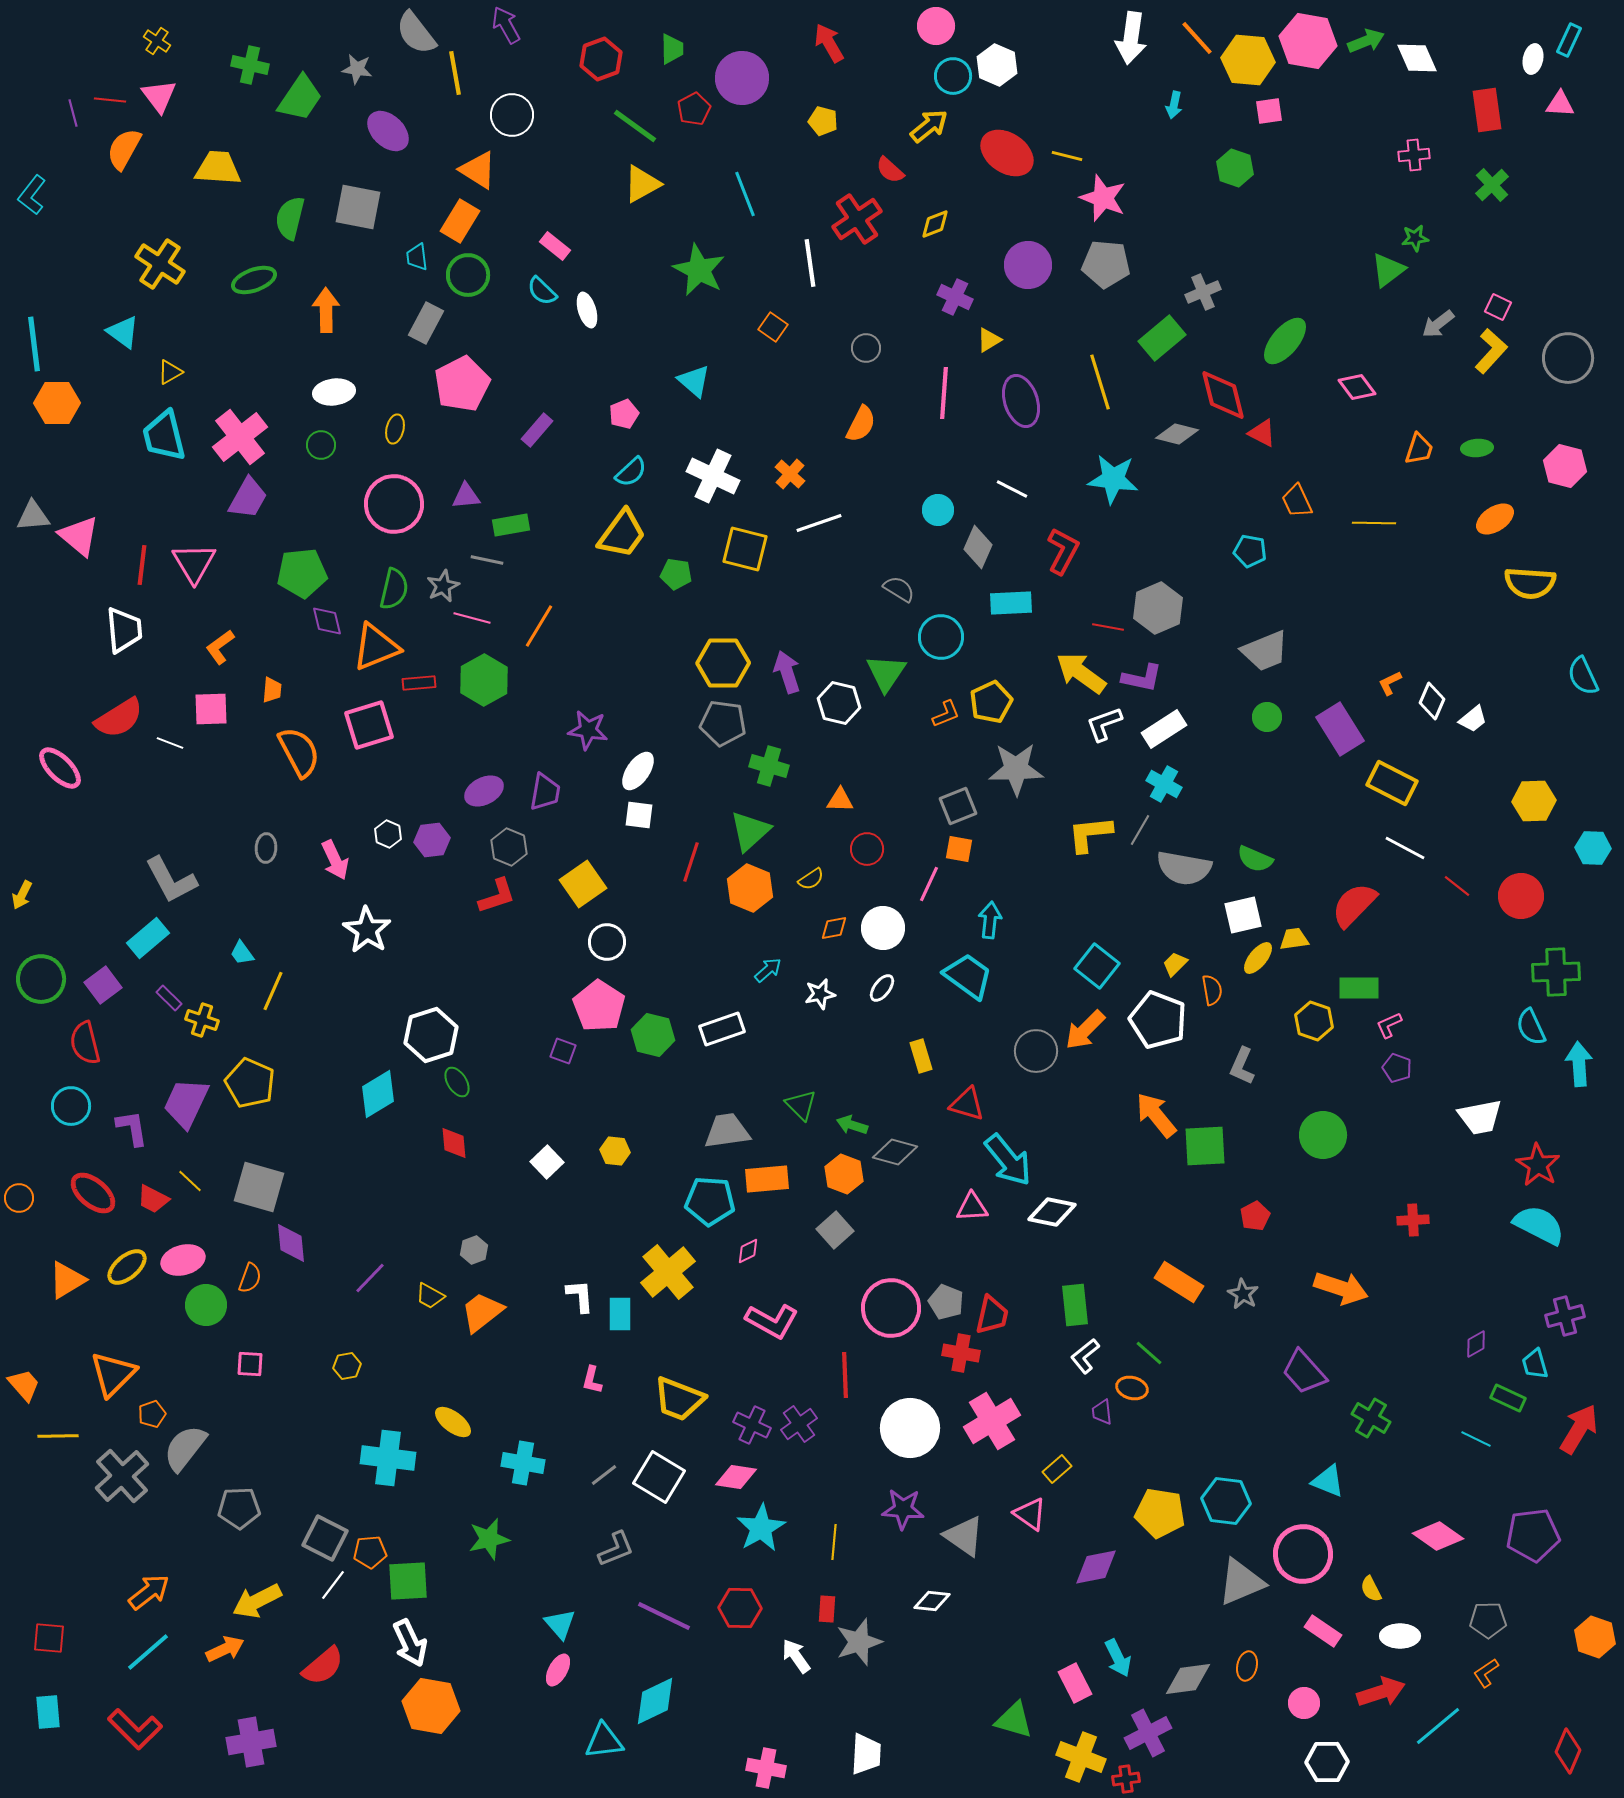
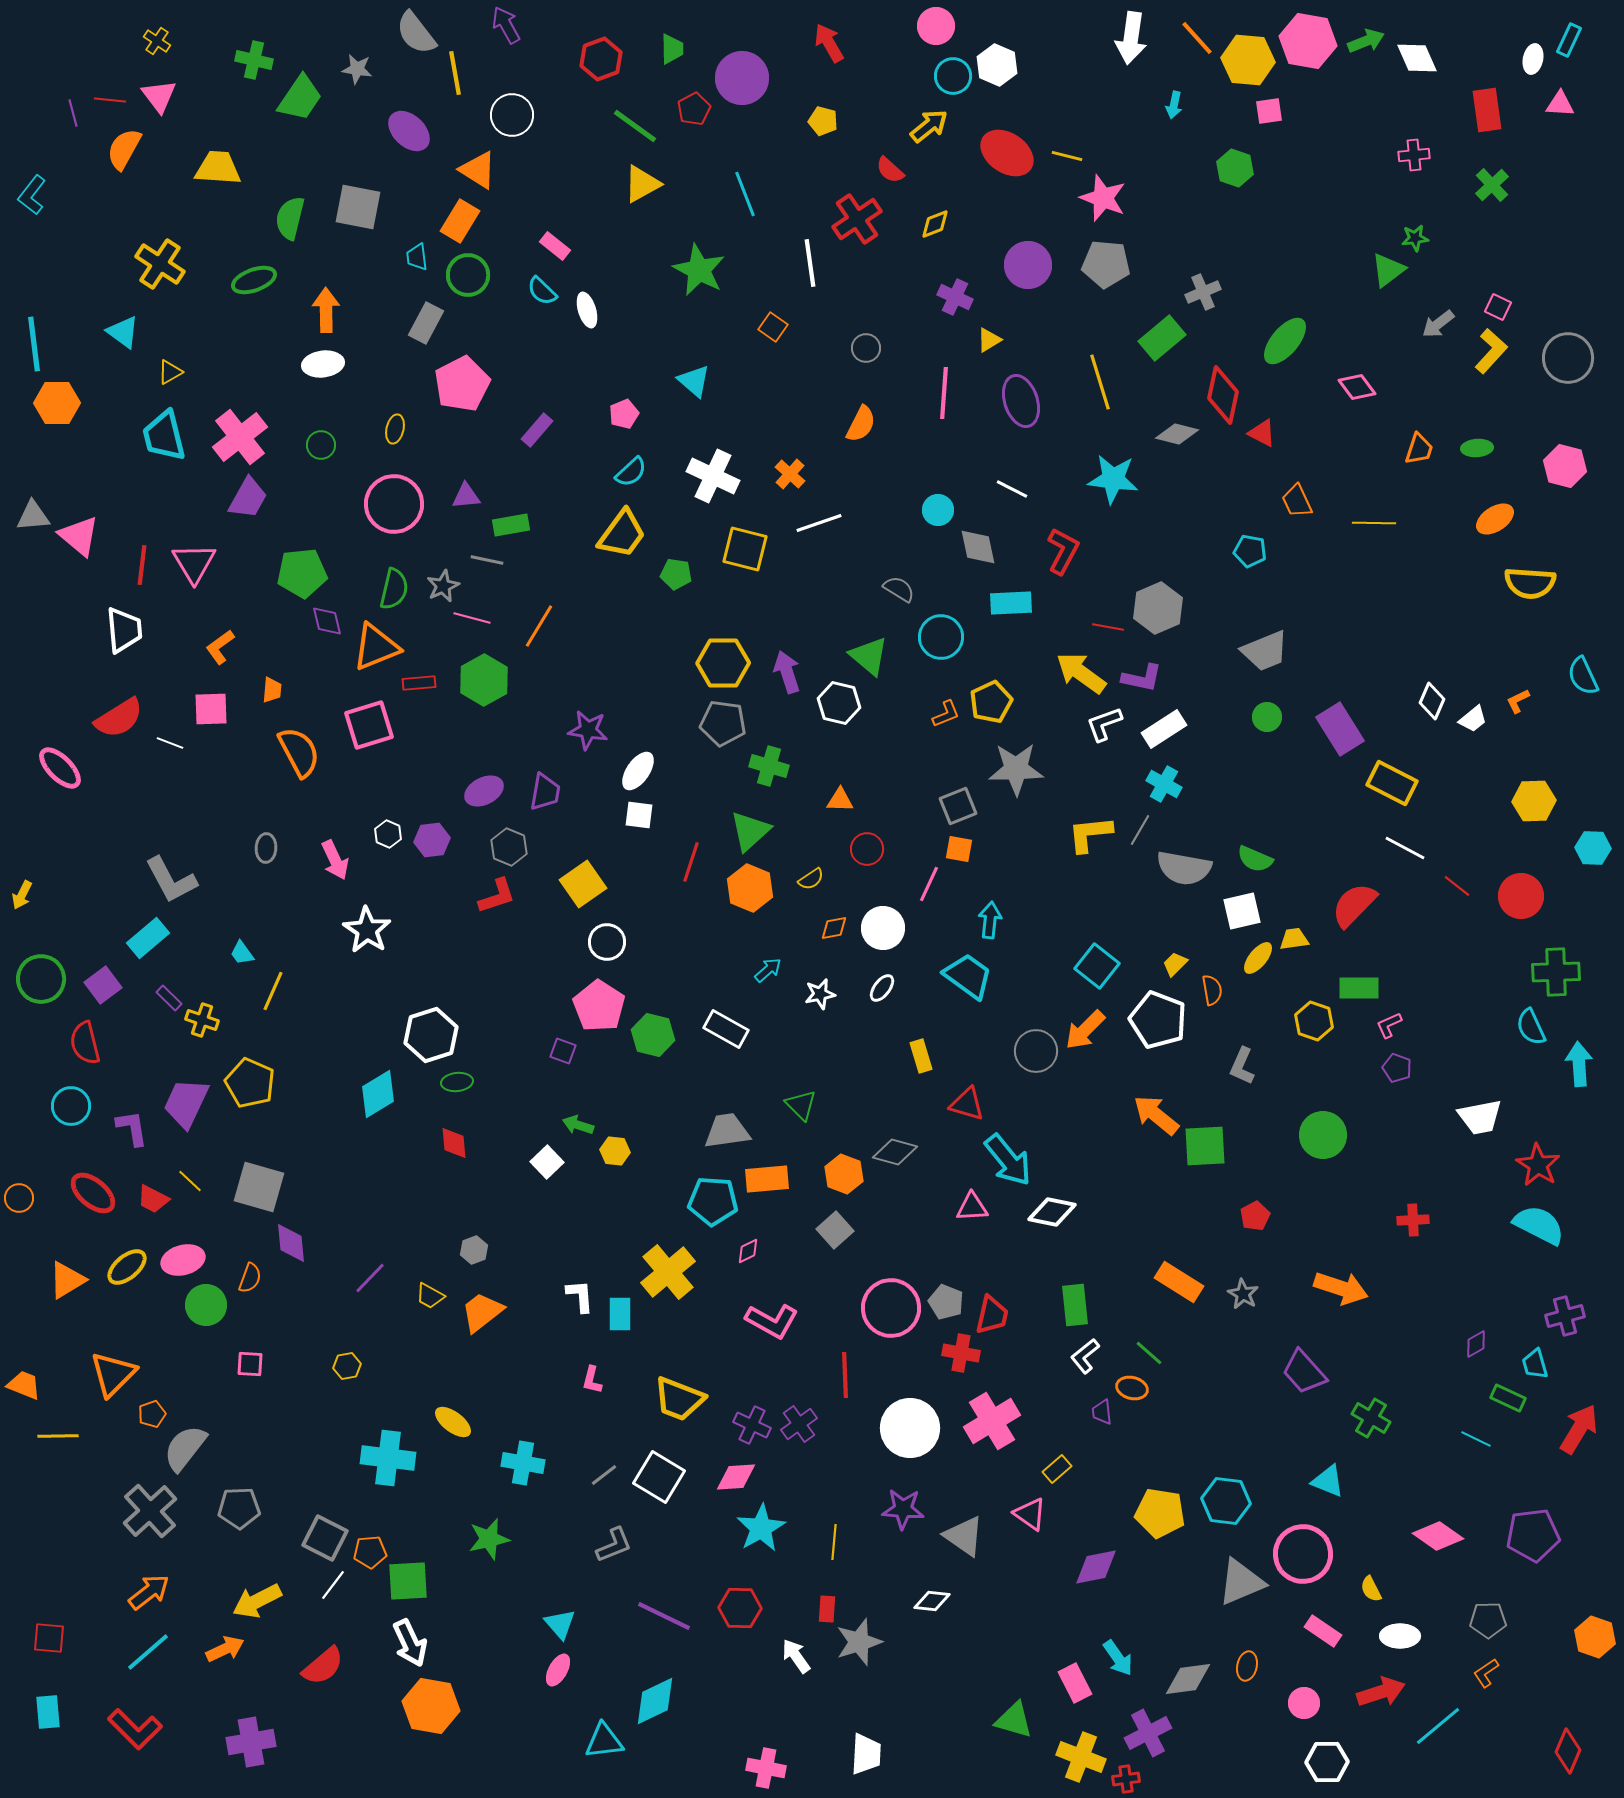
green cross at (250, 65): moved 4 px right, 5 px up
purple ellipse at (388, 131): moved 21 px right
white ellipse at (334, 392): moved 11 px left, 28 px up
red diamond at (1223, 395): rotated 26 degrees clockwise
gray diamond at (978, 547): rotated 36 degrees counterclockwise
green triangle at (886, 673): moved 17 px left, 17 px up; rotated 24 degrees counterclockwise
orange L-shape at (1390, 683): moved 128 px right, 18 px down
white square at (1243, 915): moved 1 px left, 4 px up
white rectangle at (722, 1029): moved 4 px right; rotated 48 degrees clockwise
green ellipse at (457, 1082): rotated 64 degrees counterclockwise
orange arrow at (1156, 1115): rotated 12 degrees counterclockwise
green arrow at (852, 1125): moved 274 px left
cyan pentagon at (710, 1201): moved 3 px right
orange trapezoid at (24, 1385): rotated 27 degrees counterclockwise
gray cross at (122, 1476): moved 28 px right, 35 px down
pink diamond at (736, 1477): rotated 12 degrees counterclockwise
gray L-shape at (616, 1549): moved 2 px left, 4 px up
cyan arrow at (1118, 1658): rotated 9 degrees counterclockwise
